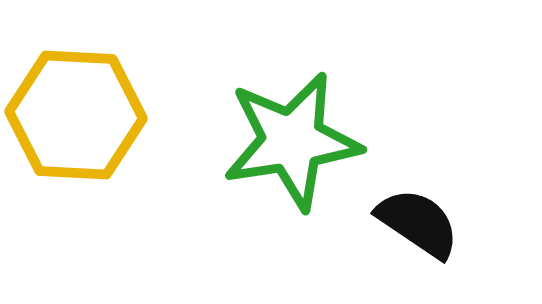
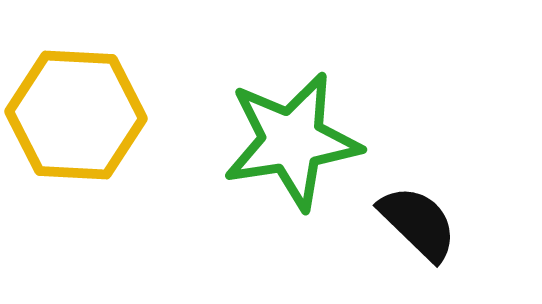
black semicircle: rotated 10 degrees clockwise
